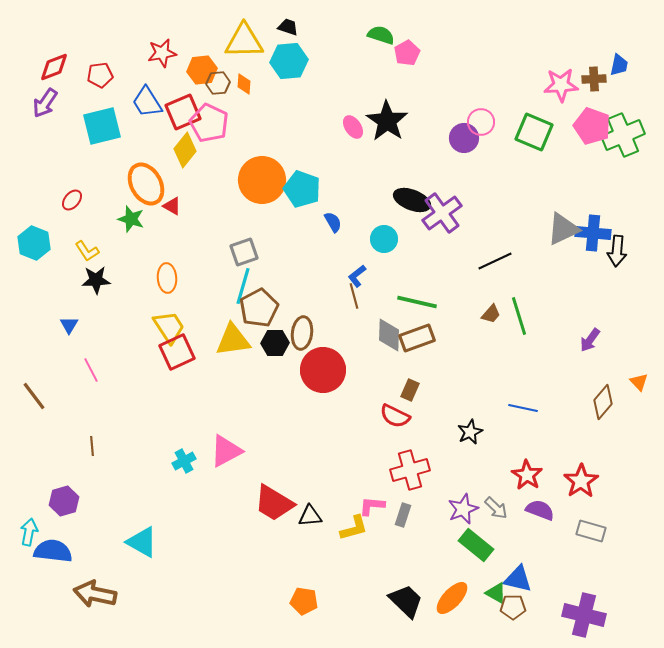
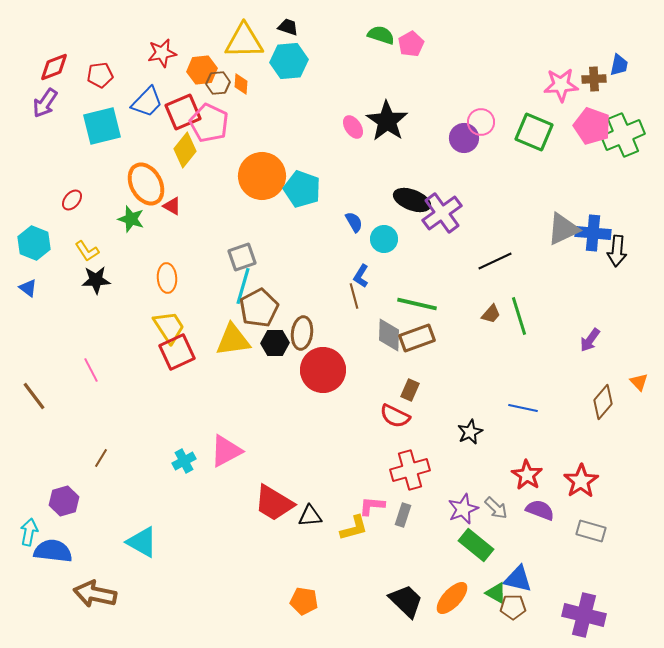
pink pentagon at (407, 53): moved 4 px right, 9 px up
orange diamond at (244, 84): moved 3 px left
blue trapezoid at (147, 102): rotated 104 degrees counterclockwise
orange circle at (262, 180): moved 4 px up
blue semicircle at (333, 222): moved 21 px right
gray square at (244, 252): moved 2 px left, 5 px down
blue L-shape at (357, 276): moved 4 px right; rotated 20 degrees counterclockwise
green line at (417, 302): moved 2 px down
blue triangle at (69, 325): moved 41 px left, 37 px up; rotated 24 degrees counterclockwise
brown line at (92, 446): moved 9 px right, 12 px down; rotated 36 degrees clockwise
